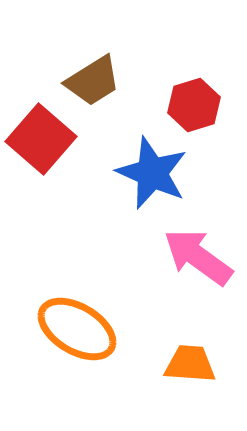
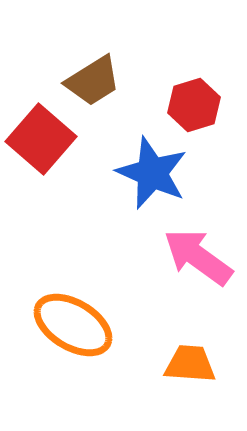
orange ellipse: moved 4 px left, 4 px up
